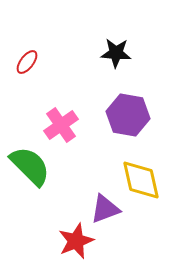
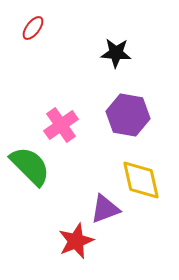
red ellipse: moved 6 px right, 34 px up
